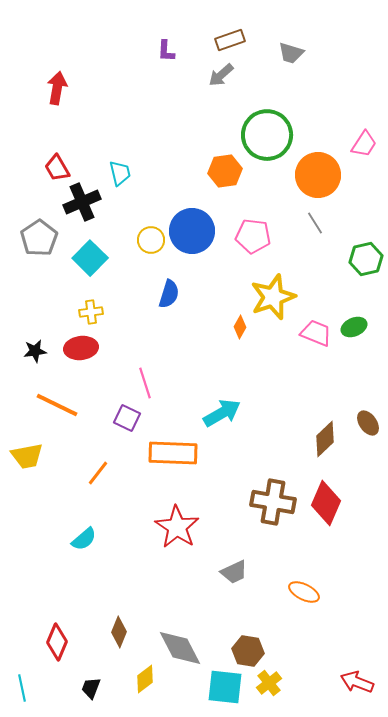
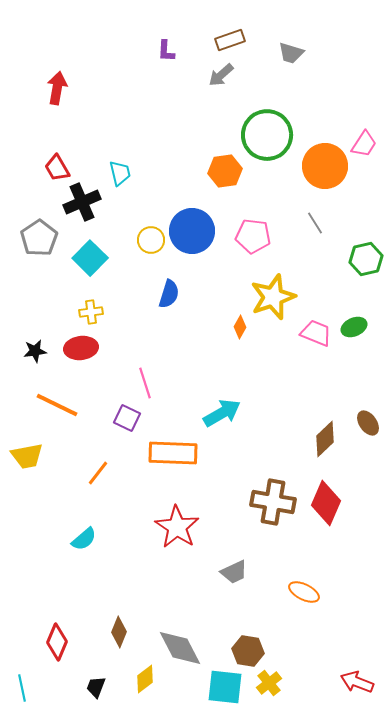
orange circle at (318, 175): moved 7 px right, 9 px up
black trapezoid at (91, 688): moved 5 px right, 1 px up
